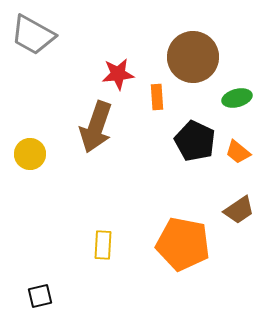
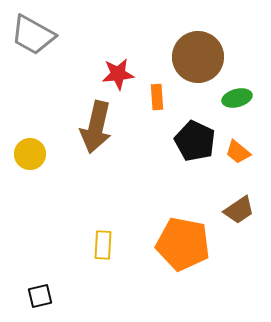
brown circle: moved 5 px right
brown arrow: rotated 6 degrees counterclockwise
